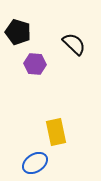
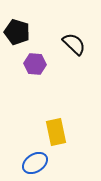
black pentagon: moved 1 px left
